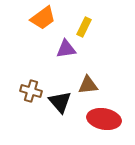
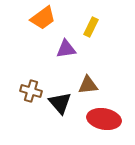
yellow rectangle: moved 7 px right
black triangle: moved 1 px down
